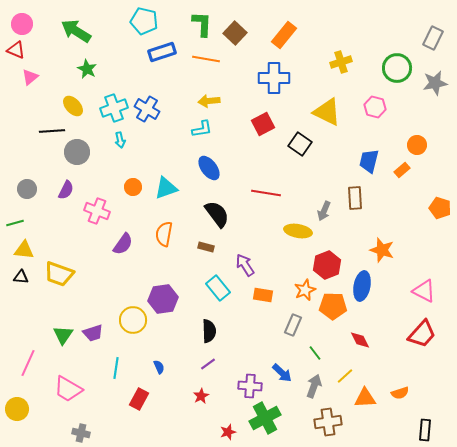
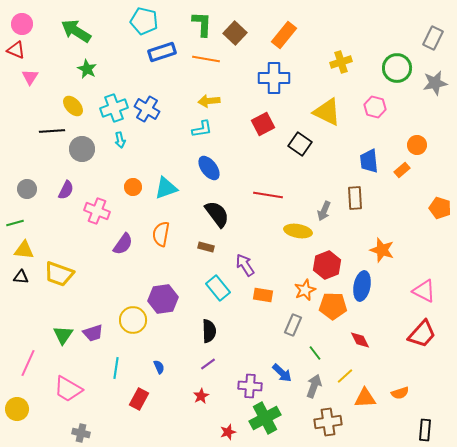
pink triangle at (30, 77): rotated 18 degrees counterclockwise
gray circle at (77, 152): moved 5 px right, 3 px up
blue trapezoid at (369, 161): rotated 20 degrees counterclockwise
red line at (266, 193): moved 2 px right, 2 px down
orange semicircle at (164, 234): moved 3 px left
